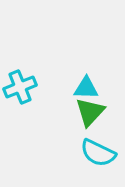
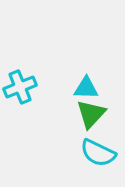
green triangle: moved 1 px right, 2 px down
